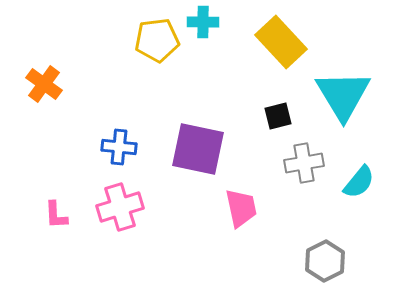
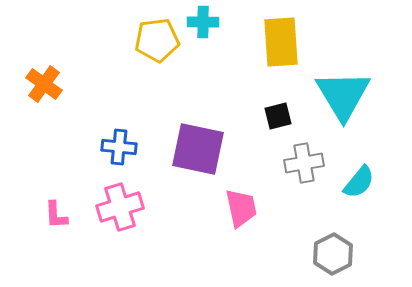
yellow rectangle: rotated 39 degrees clockwise
gray hexagon: moved 8 px right, 7 px up
